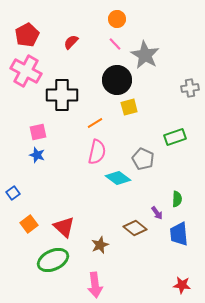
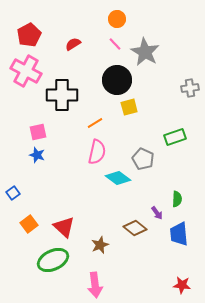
red pentagon: moved 2 px right
red semicircle: moved 2 px right, 2 px down; rotated 14 degrees clockwise
gray star: moved 3 px up
